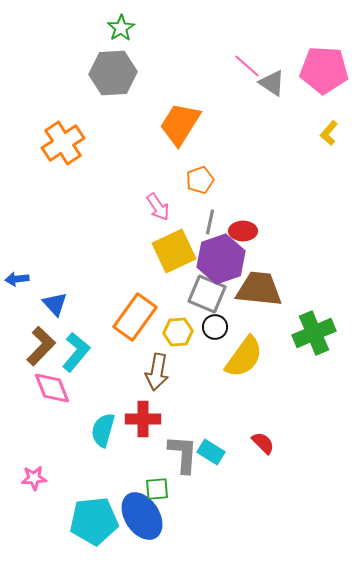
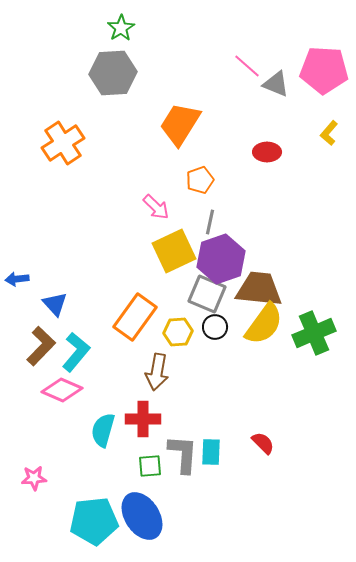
gray triangle: moved 4 px right, 1 px down; rotated 12 degrees counterclockwise
pink arrow: moved 2 px left; rotated 12 degrees counterclockwise
red ellipse: moved 24 px right, 79 px up
yellow semicircle: moved 20 px right, 33 px up
pink diamond: moved 10 px right, 2 px down; rotated 45 degrees counterclockwise
cyan rectangle: rotated 60 degrees clockwise
green square: moved 7 px left, 23 px up
